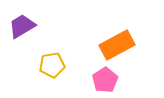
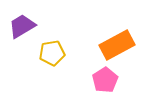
yellow pentagon: moved 12 px up
